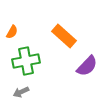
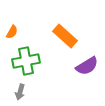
orange rectangle: moved 1 px right
purple semicircle: rotated 15 degrees clockwise
gray arrow: moved 1 px left; rotated 49 degrees counterclockwise
